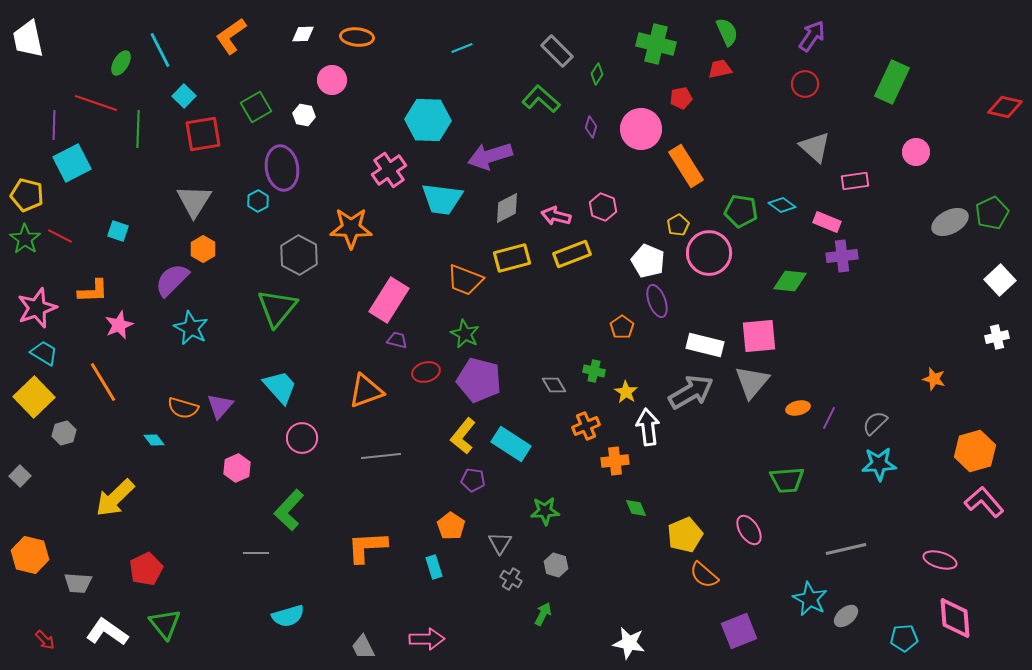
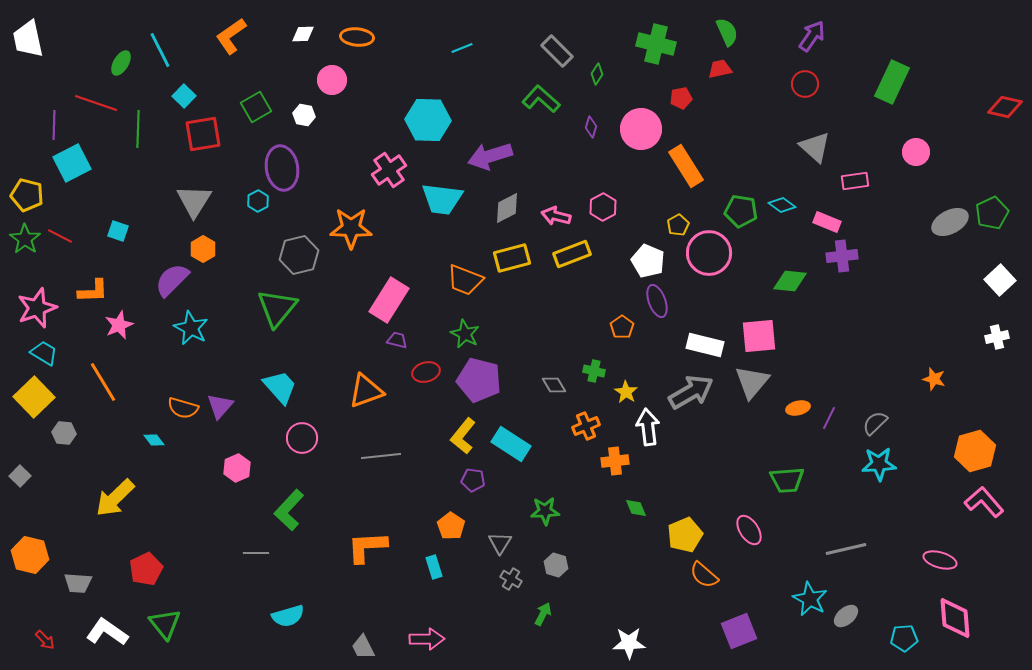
pink hexagon at (603, 207): rotated 12 degrees clockwise
gray hexagon at (299, 255): rotated 18 degrees clockwise
gray hexagon at (64, 433): rotated 20 degrees clockwise
white star at (629, 643): rotated 12 degrees counterclockwise
